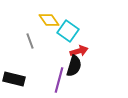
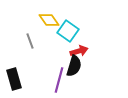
black rectangle: rotated 60 degrees clockwise
